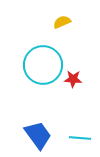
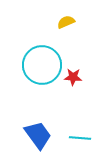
yellow semicircle: moved 4 px right
cyan circle: moved 1 px left
red star: moved 2 px up
